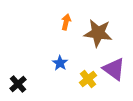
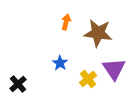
purple triangle: rotated 20 degrees clockwise
